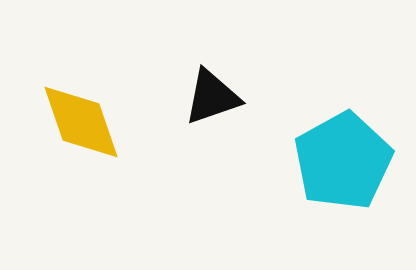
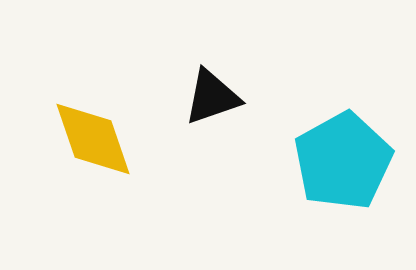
yellow diamond: moved 12 px right, 17 px down
